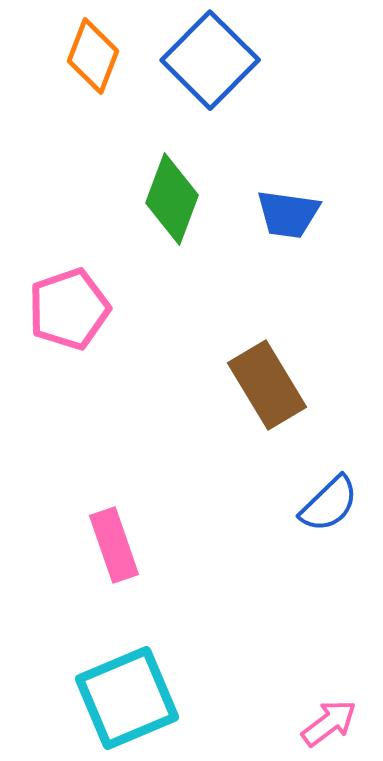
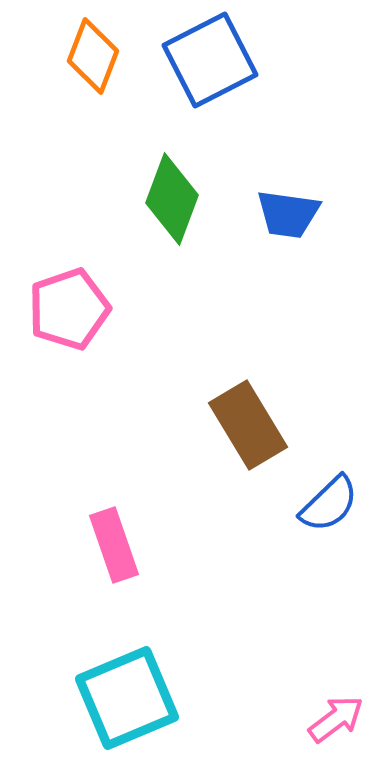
blue square: rotated 18 degrees clockwise
brown rectangle: moved 19 px left, 40 px down
pink arrow: moved 7 px right, 4 px up
